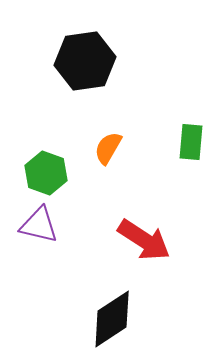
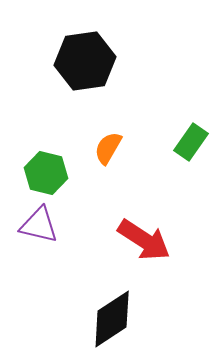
green rectangle: rotated 30 degrees clockwise
green hexagon: rotated 6 degrees counterclockwise
